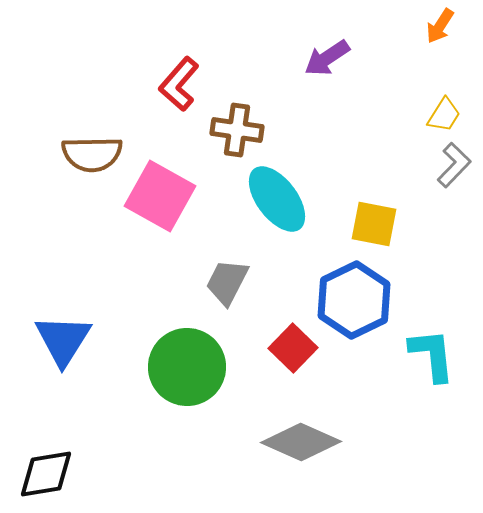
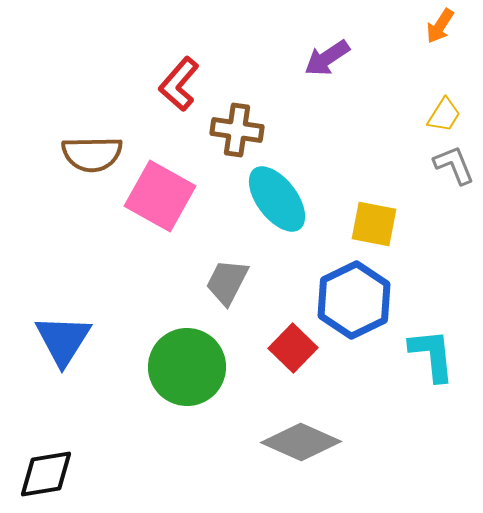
gray L-shape: rotated 66 degrees counterclockwise
